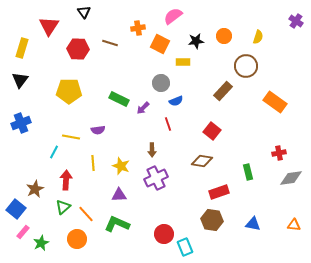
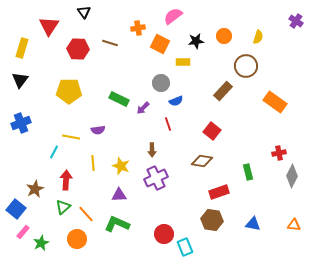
gray diamond at (291, 178): moved 1 px right, 2 px up; rotated 55 degrees counterclockwise
